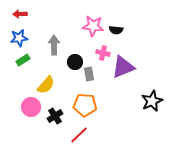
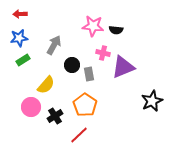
gray arrow: rotated 30 degrees clockwise
black circle: moved 3 px left, 3 px down
orange pentagon: rotated 30 degrees clockwise
